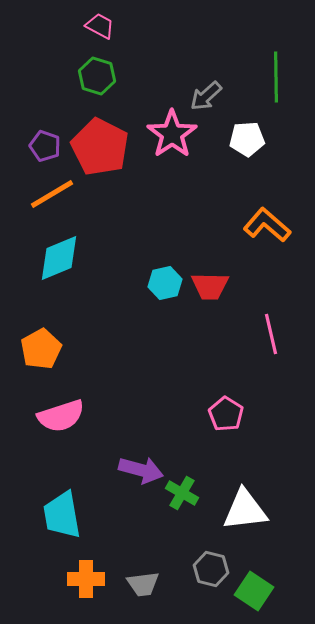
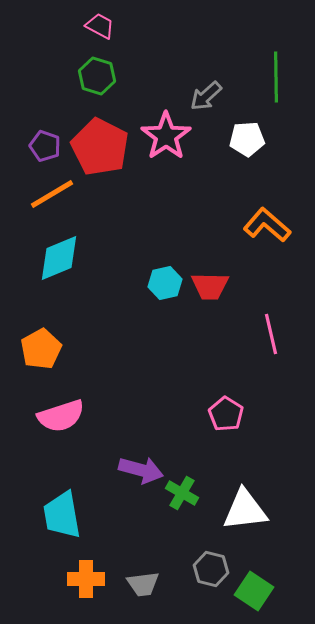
pink star: moved 6 px left, 2 px down
